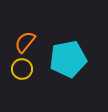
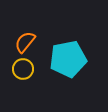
yellow circle: moved 1 px right
